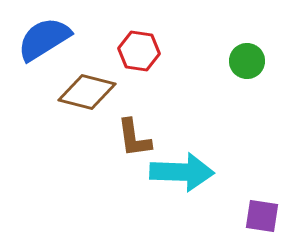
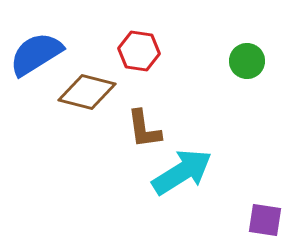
blue semicircle: moved 8 px left, 15 px down
brown L-shape: moved 10 px right, 9 px up
cyan arrow: rotated 34 degrees counterclockwise
purple square: moved 3 px right, 4 px down
